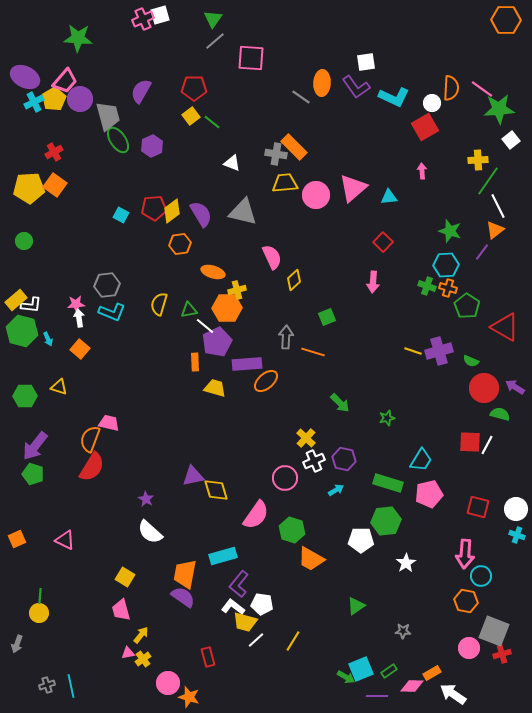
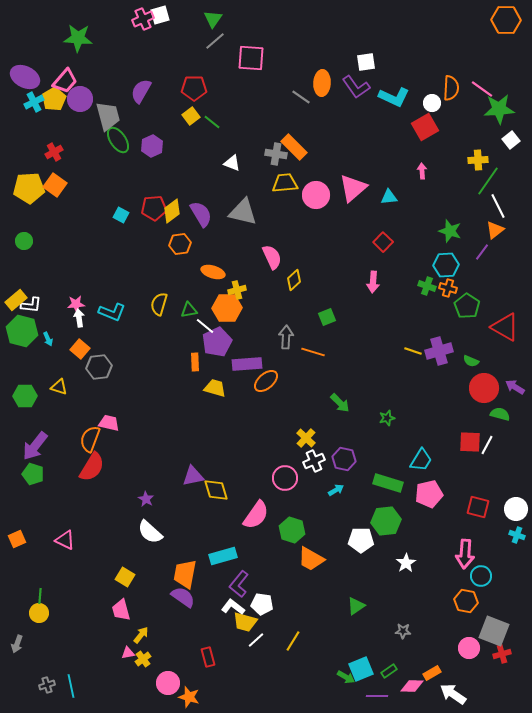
gray hexagon at (107, 285): moved 8 px left, 82 px down
